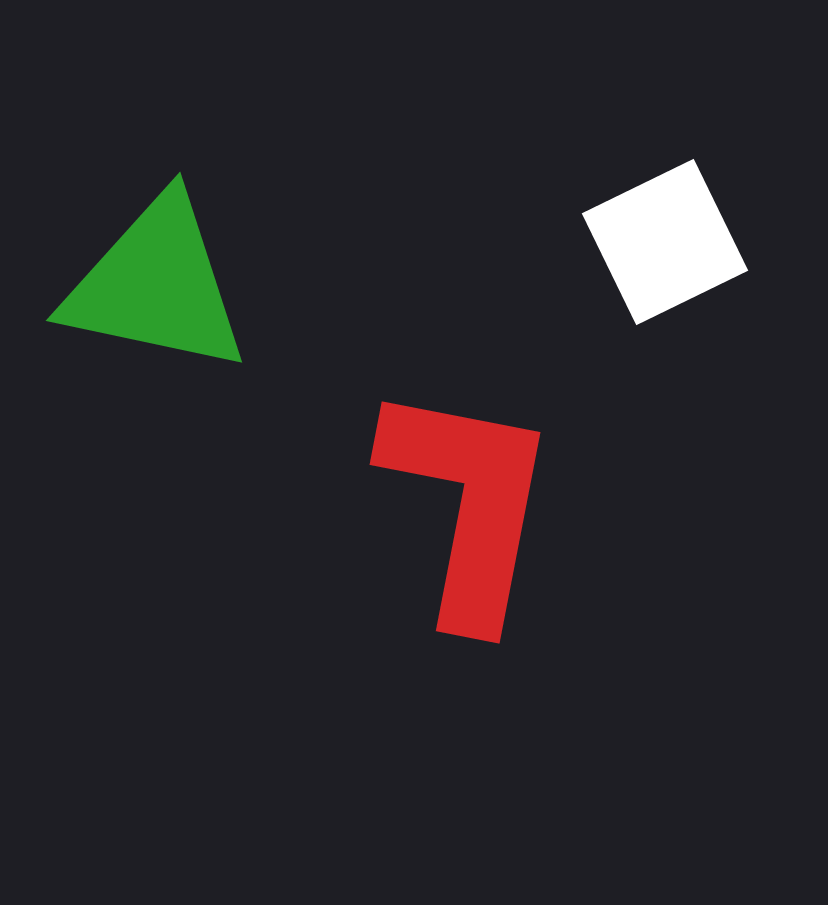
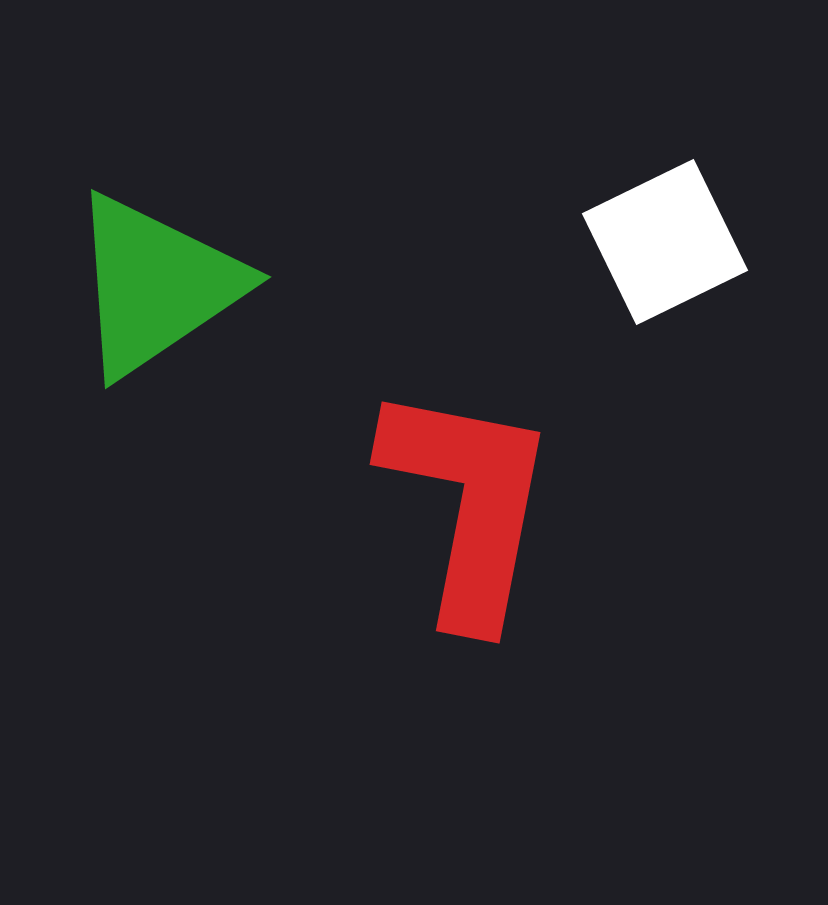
green triangle: rotated 46 degrees counterclockwise
